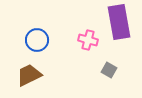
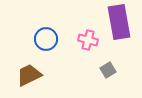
blue circle: moved 9 px right, 1 px up
gray square: moved 1 px left; rotated 28 degrees clockwise
